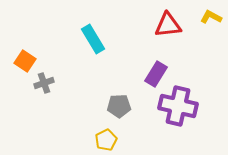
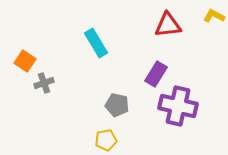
yellow L-shape: moved 3 px right, 1 px up
cyan rectangle: moved 3 px right, 4 px down
gray pentagon: moved 2 px left, 1 px up; rotated 15 degrees clockwise
yellow pentagon: rotated 15 degrees clockwise
